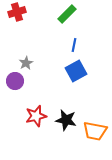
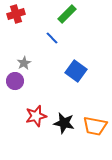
red cross: moved 1 px left, 2 px down
blue line: moved 22 px left, 7 px up; rotated 56 degrees counterclockwise
gray star: moved 2 px left
blue square: rotated 25 degrees counterclockwise
black star: moved 2 px left, 3 px down
orange trapezoid: moved 5 px up
